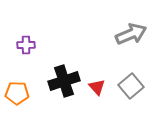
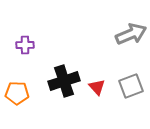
purple cross: moved 1 px left
gray square: rotated 20 degrees clockwise
